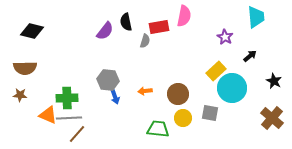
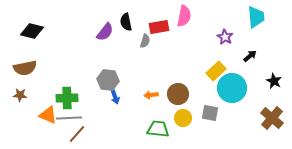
purple semicircle: moved 1 px down
brown semicircle: rotated 10 degrees counterclockwise
orange arrow: moved 6 px right, 4 px down
